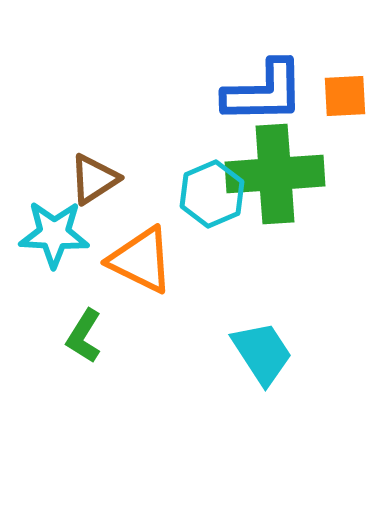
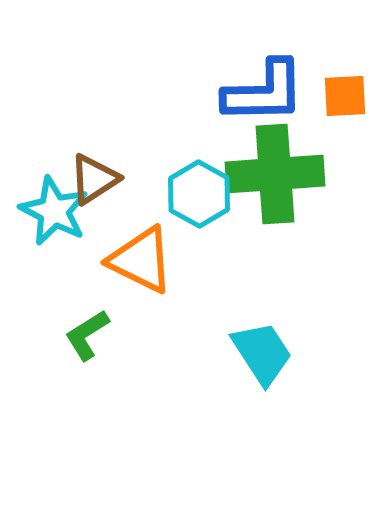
cyan hexagon: moved 13 px left; rotated 8 degrees counterclockwise
cyan star: moved 23 px up; rotated 24 degrees clockwise
green L-shape: moved 3 px right, 1 px up; rotated 26 degrees clockwise
